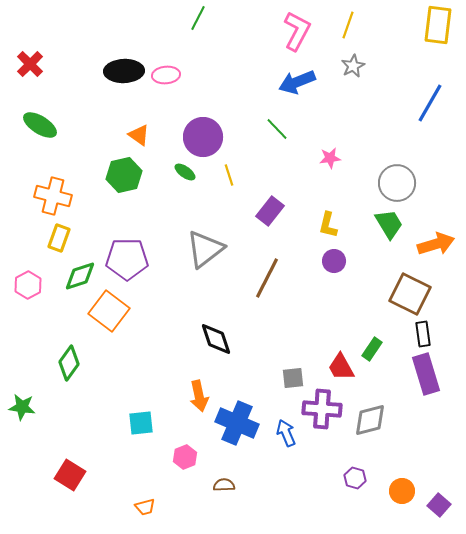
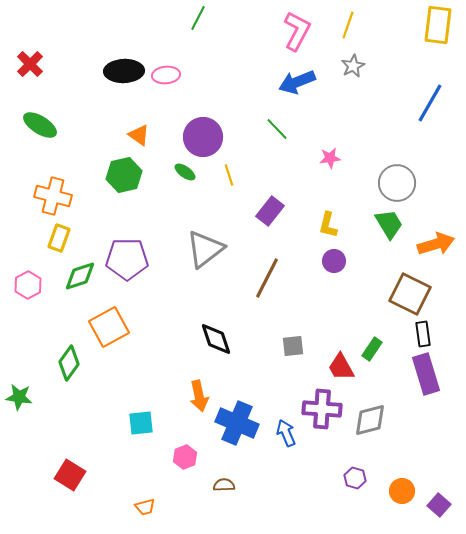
orange square at (109, 311): moved 16 px down; rotated 24 degrees clockwise
gray square at (293, 378): moved 32 px up
green star at (22, 407): moved 3 px left, 10 px up
